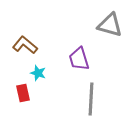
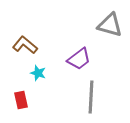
purple trapezoid: rotated 110 degrees counterclockwise
red rectangle: moved 2 px left, 7 px down
gray line: moved 2 px up
